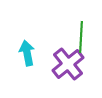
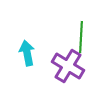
purple cross: moved 2 px down; rotated 20 degrees counterclockwise
